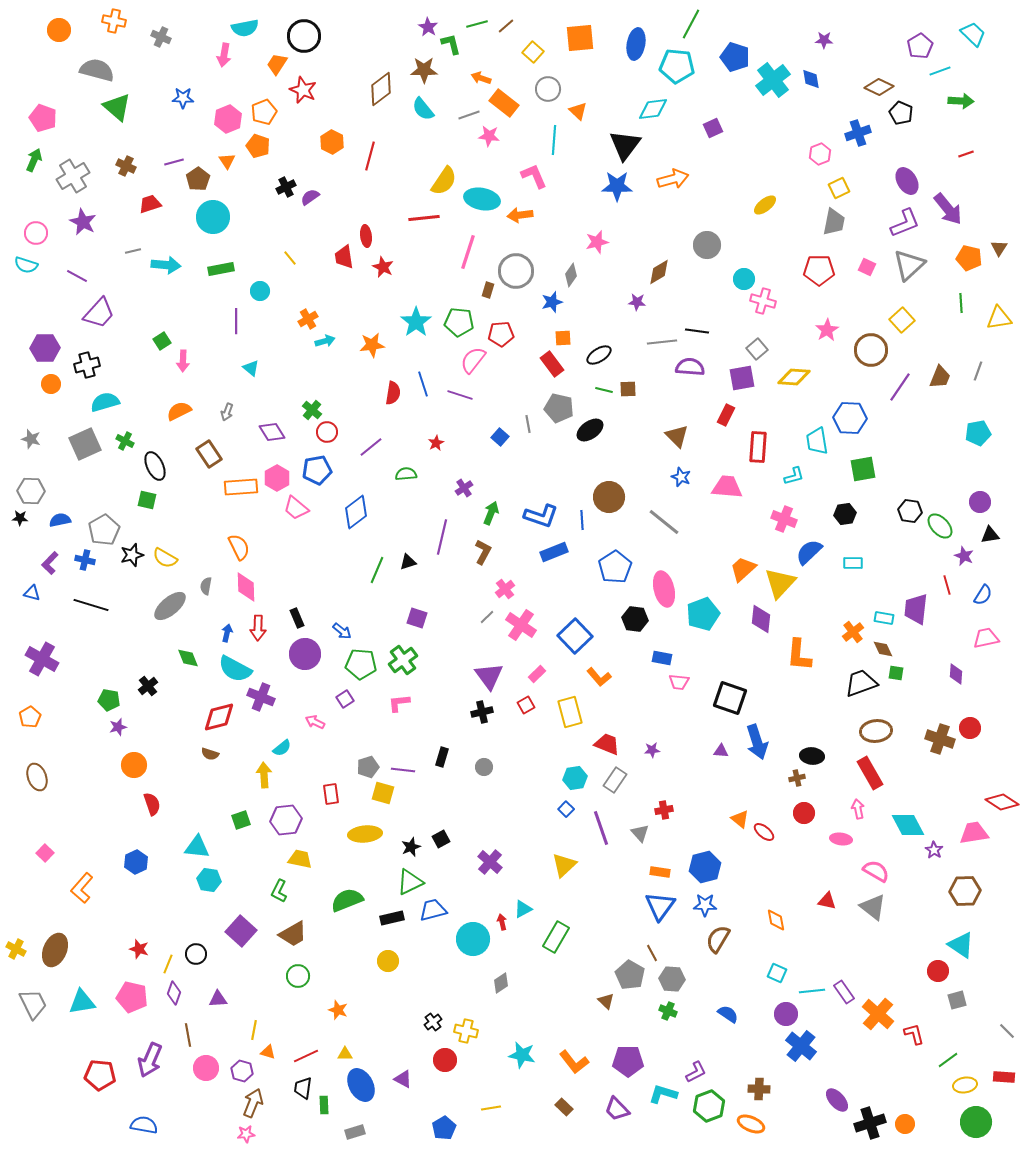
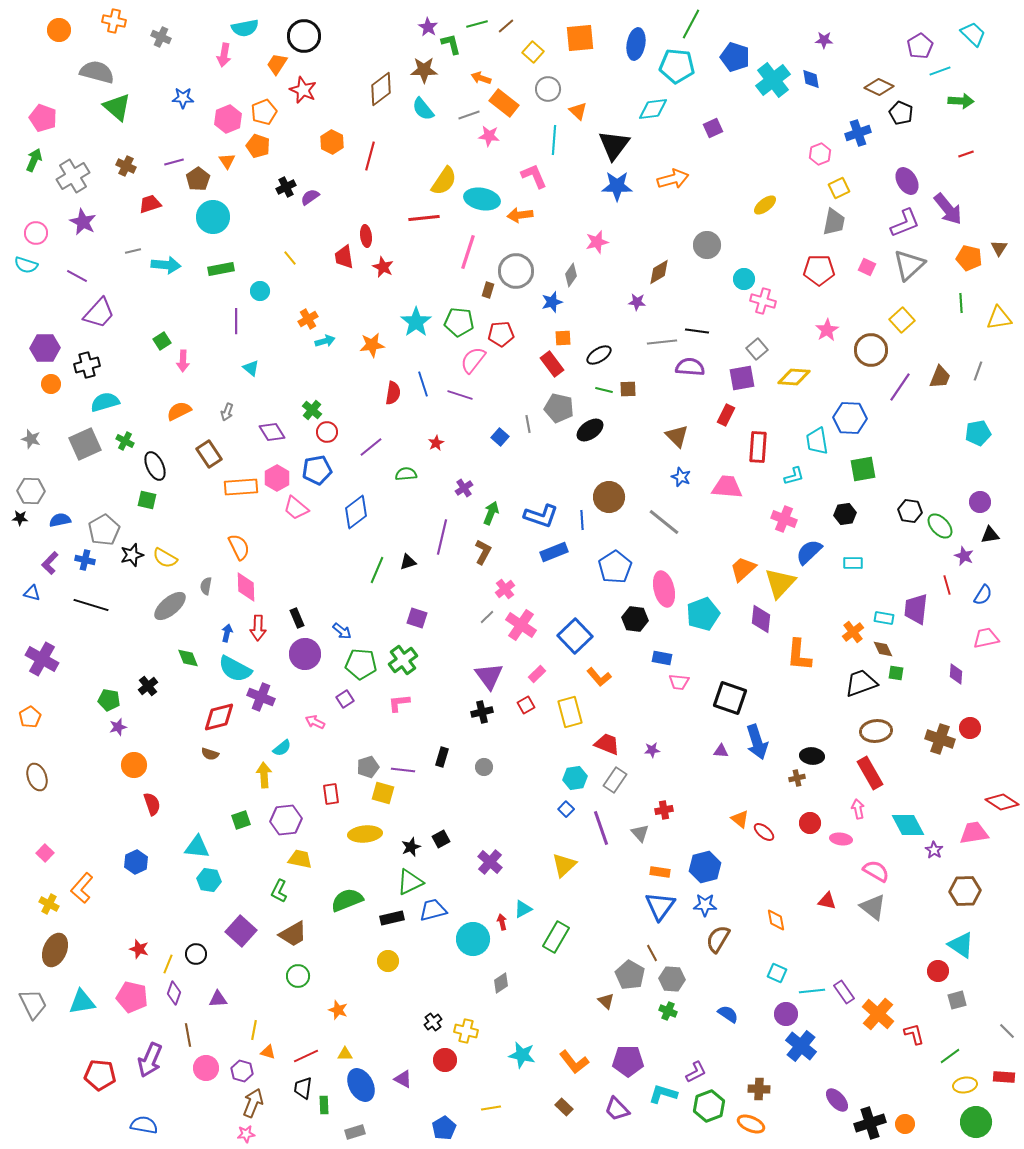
gray semicircle at (97, 70): moved 2 px down
black triangle at (625, 145): moved 11 px left
red circle at (804, 813): moved 6 px right, 10 px down
yellow cross at (16, 949): moved 33 px right, 45 px up
green line at (948, 1060): moved 2 px right, 4 px up
